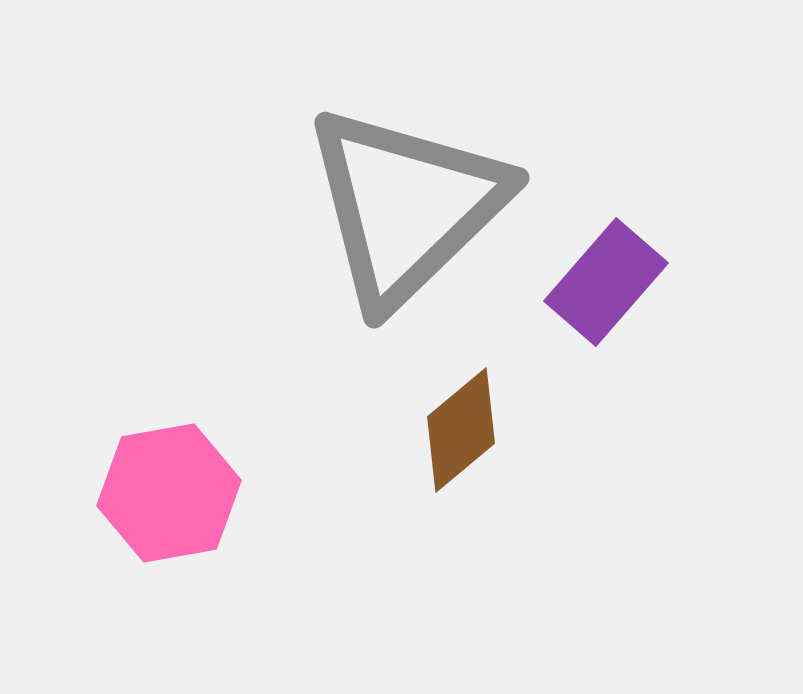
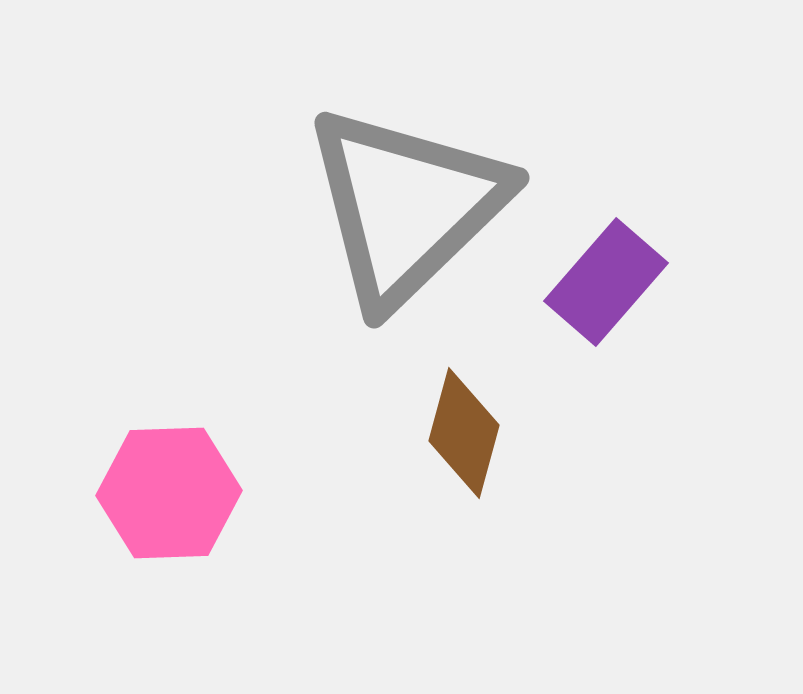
brown diamond: moved 3 px right, 3 px down; rotated 35 degrees counterclockwise
pink hexagon: rotated 8 degrees clockwise
